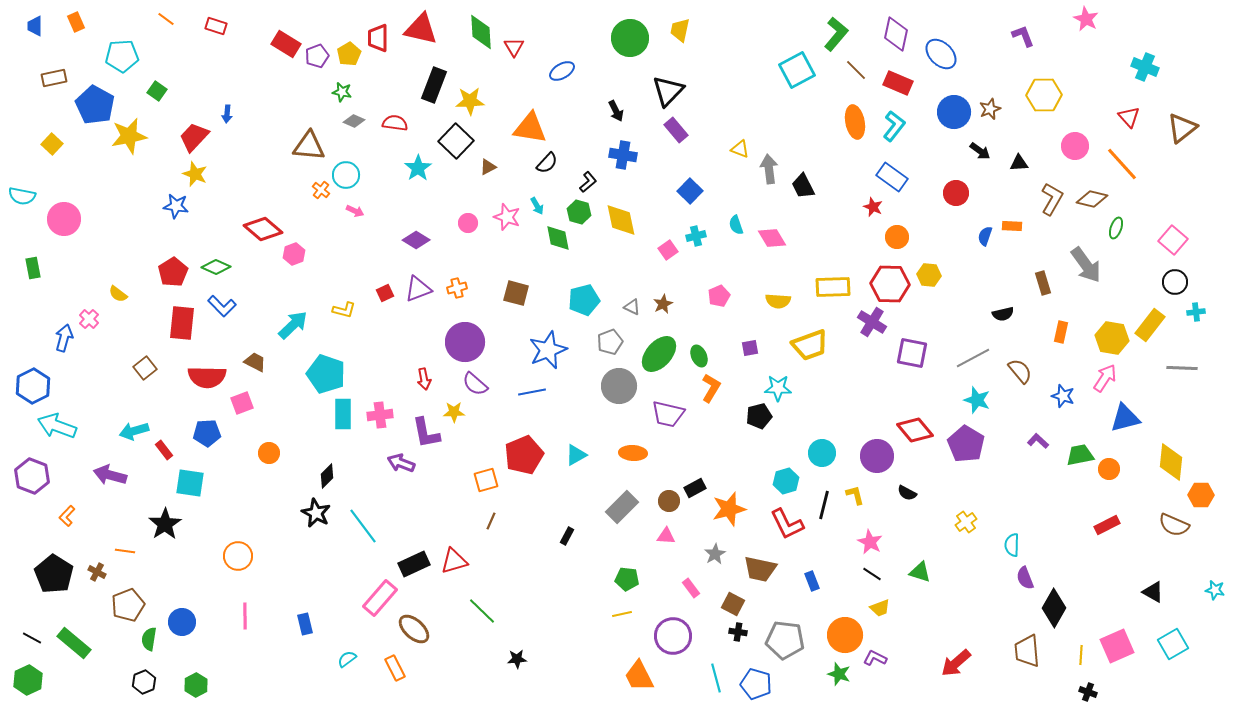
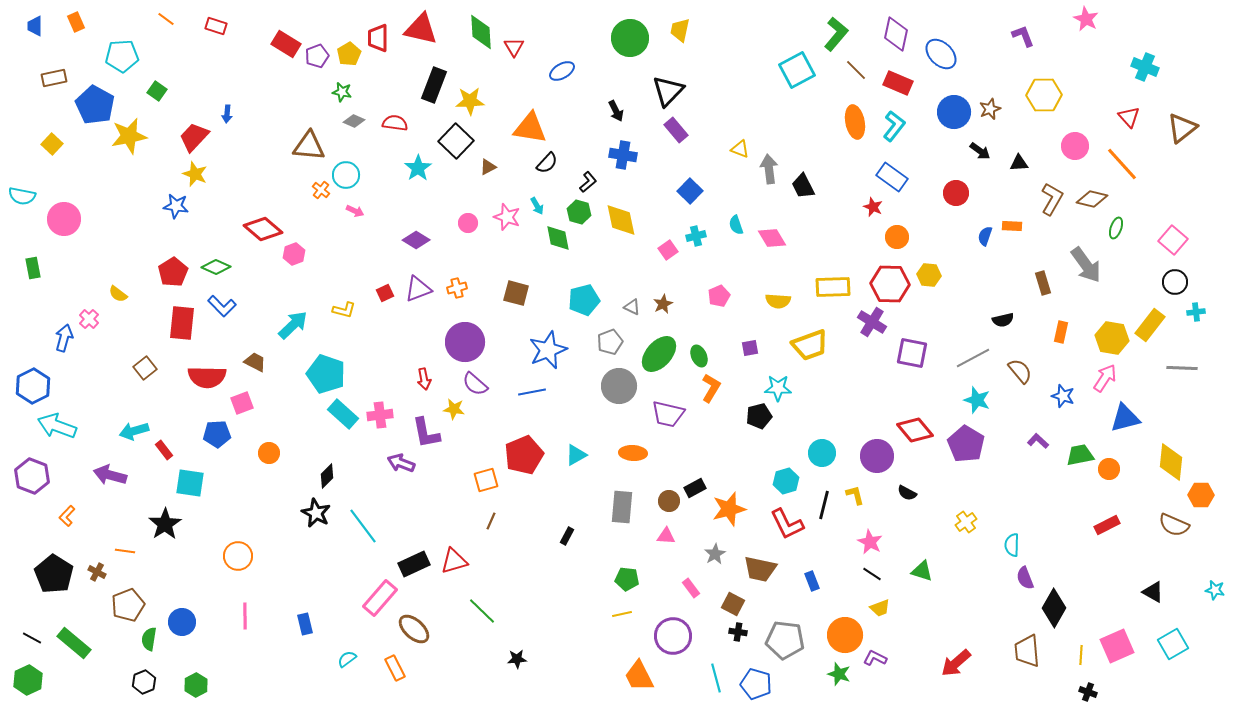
black semicircle at (1003, 314): moved 6 px down
yellow star at (454, 412): moved 3 px up; rotated 10 degrees clockwise
cyan rectangle at (343, 414): rotated 48 degrees counterclockwise
blue pentagon at (207, 433): moved 10 px right, 1 px down
gray rectangle at (622, 507): rotated 40 degrees counterclockwise
green triangle at (920, 572): moved 2 px right, 1 px up
